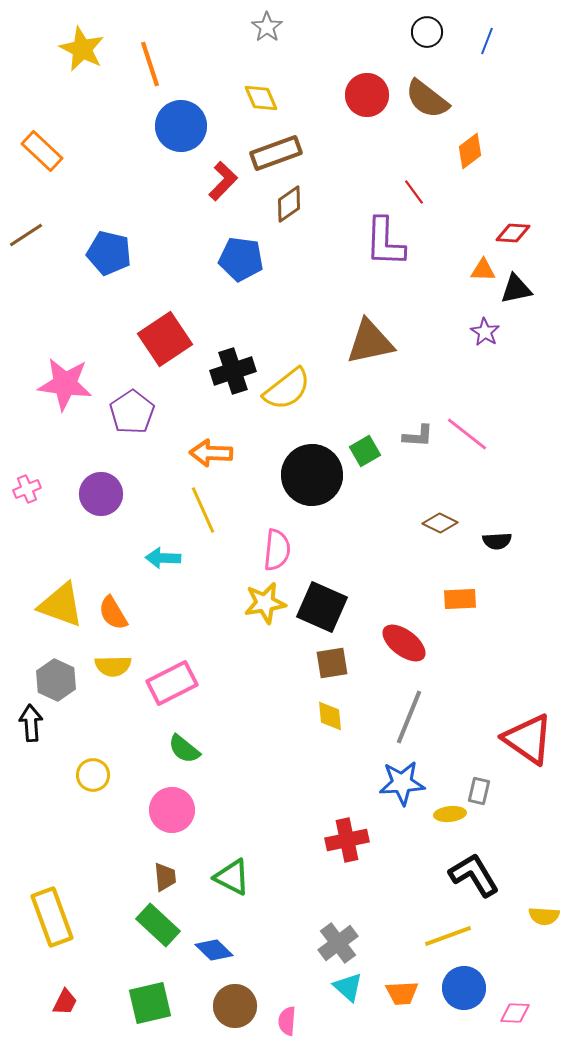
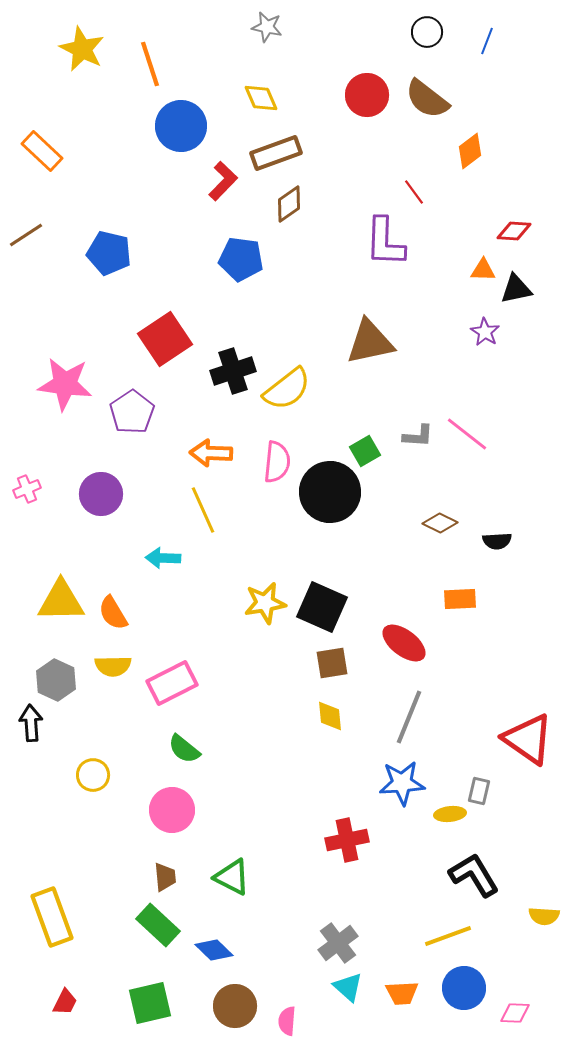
gray star at (267, 27): rotated 24 degrees counterclockwise
red diamond at (513, 233): moved 1 px right, 2 px up
black circle at (312, 475): moved 18 px right, 17 px down
pink semicircle at (277, 550): moved 88 px up
yellow triangle at (61, 605): moved 4 px up; rotated 21 degrees counterclockwise
